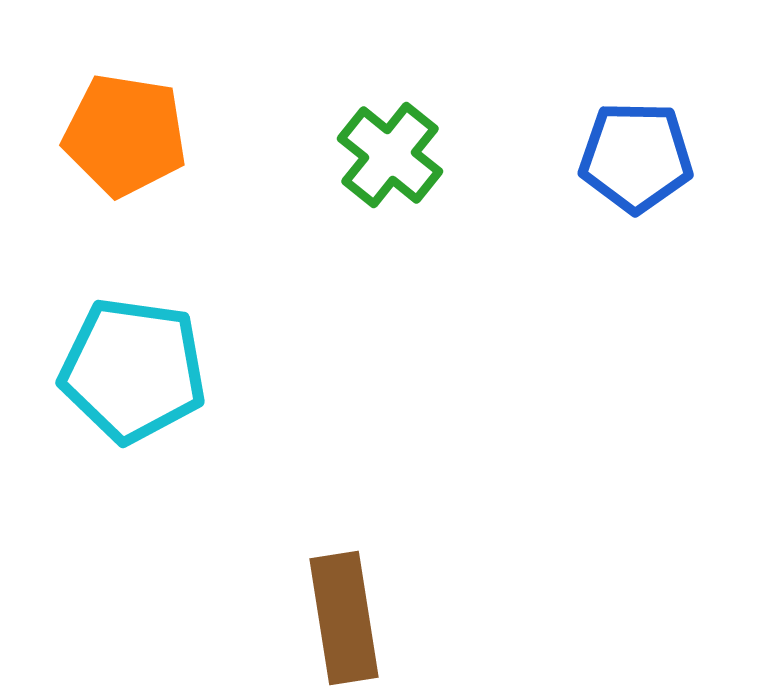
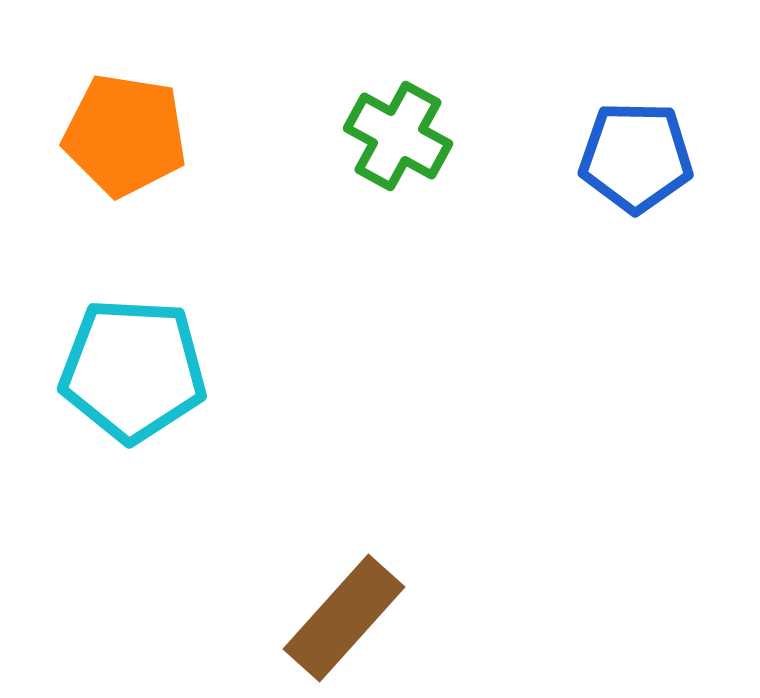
green cross: moved 8 px right, 19 px up; rotated 10 degrees counterclockwise
cyan pentagon: rotated 5 degrees counterclockwise
brown rectangle: rotated 51 degrees clockwise
